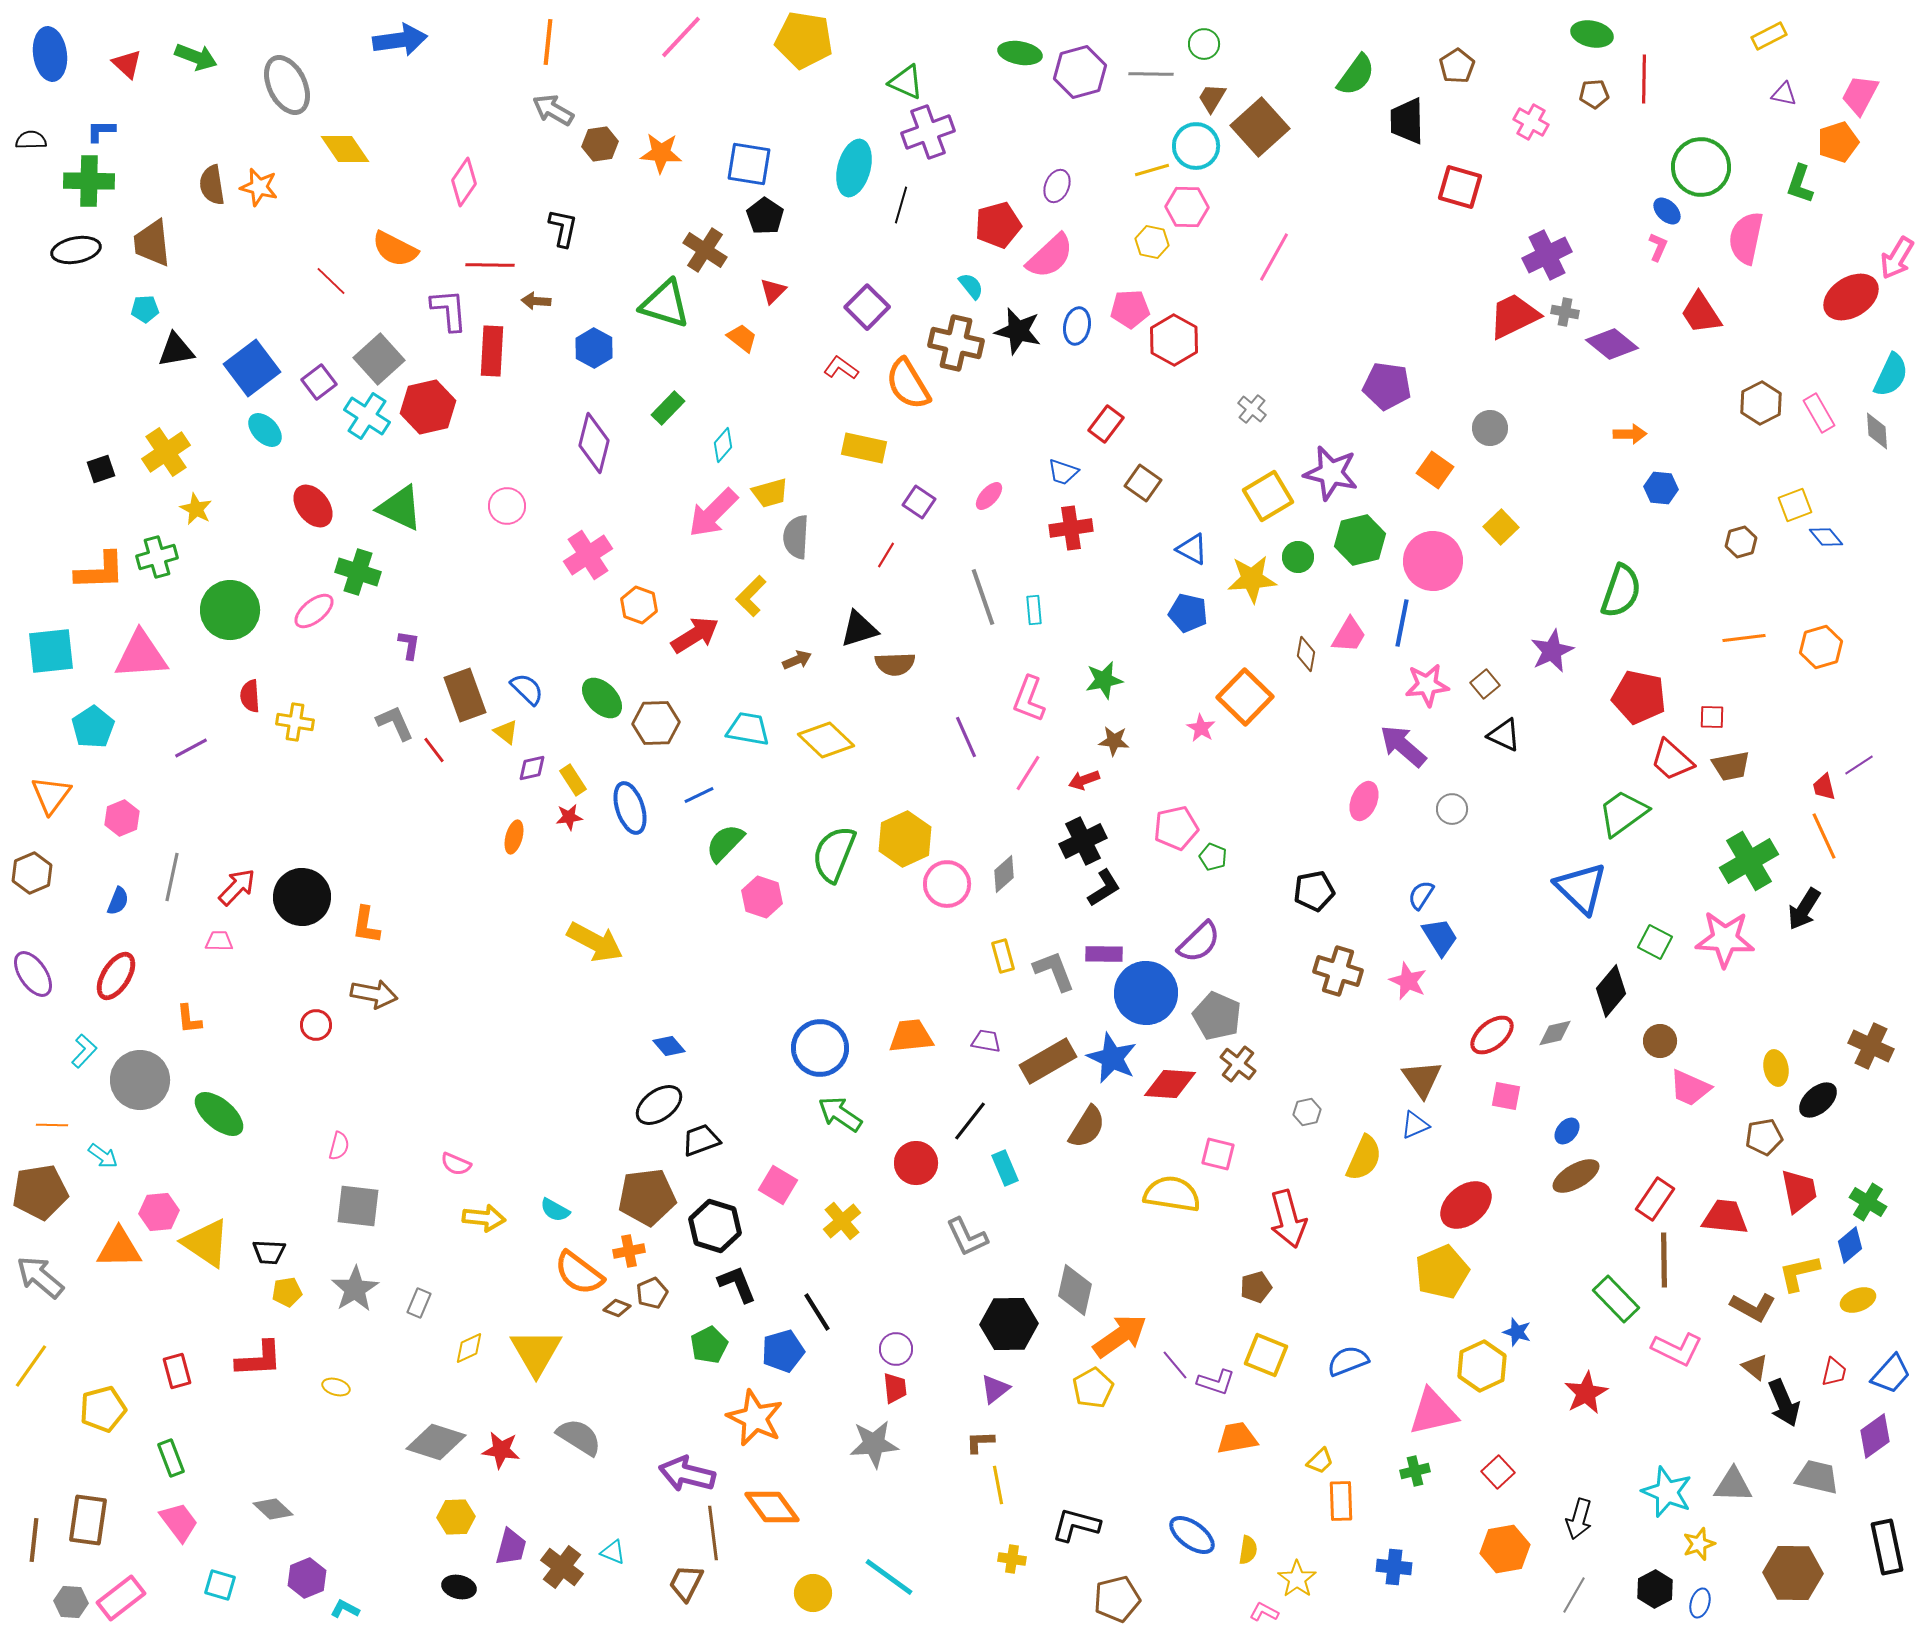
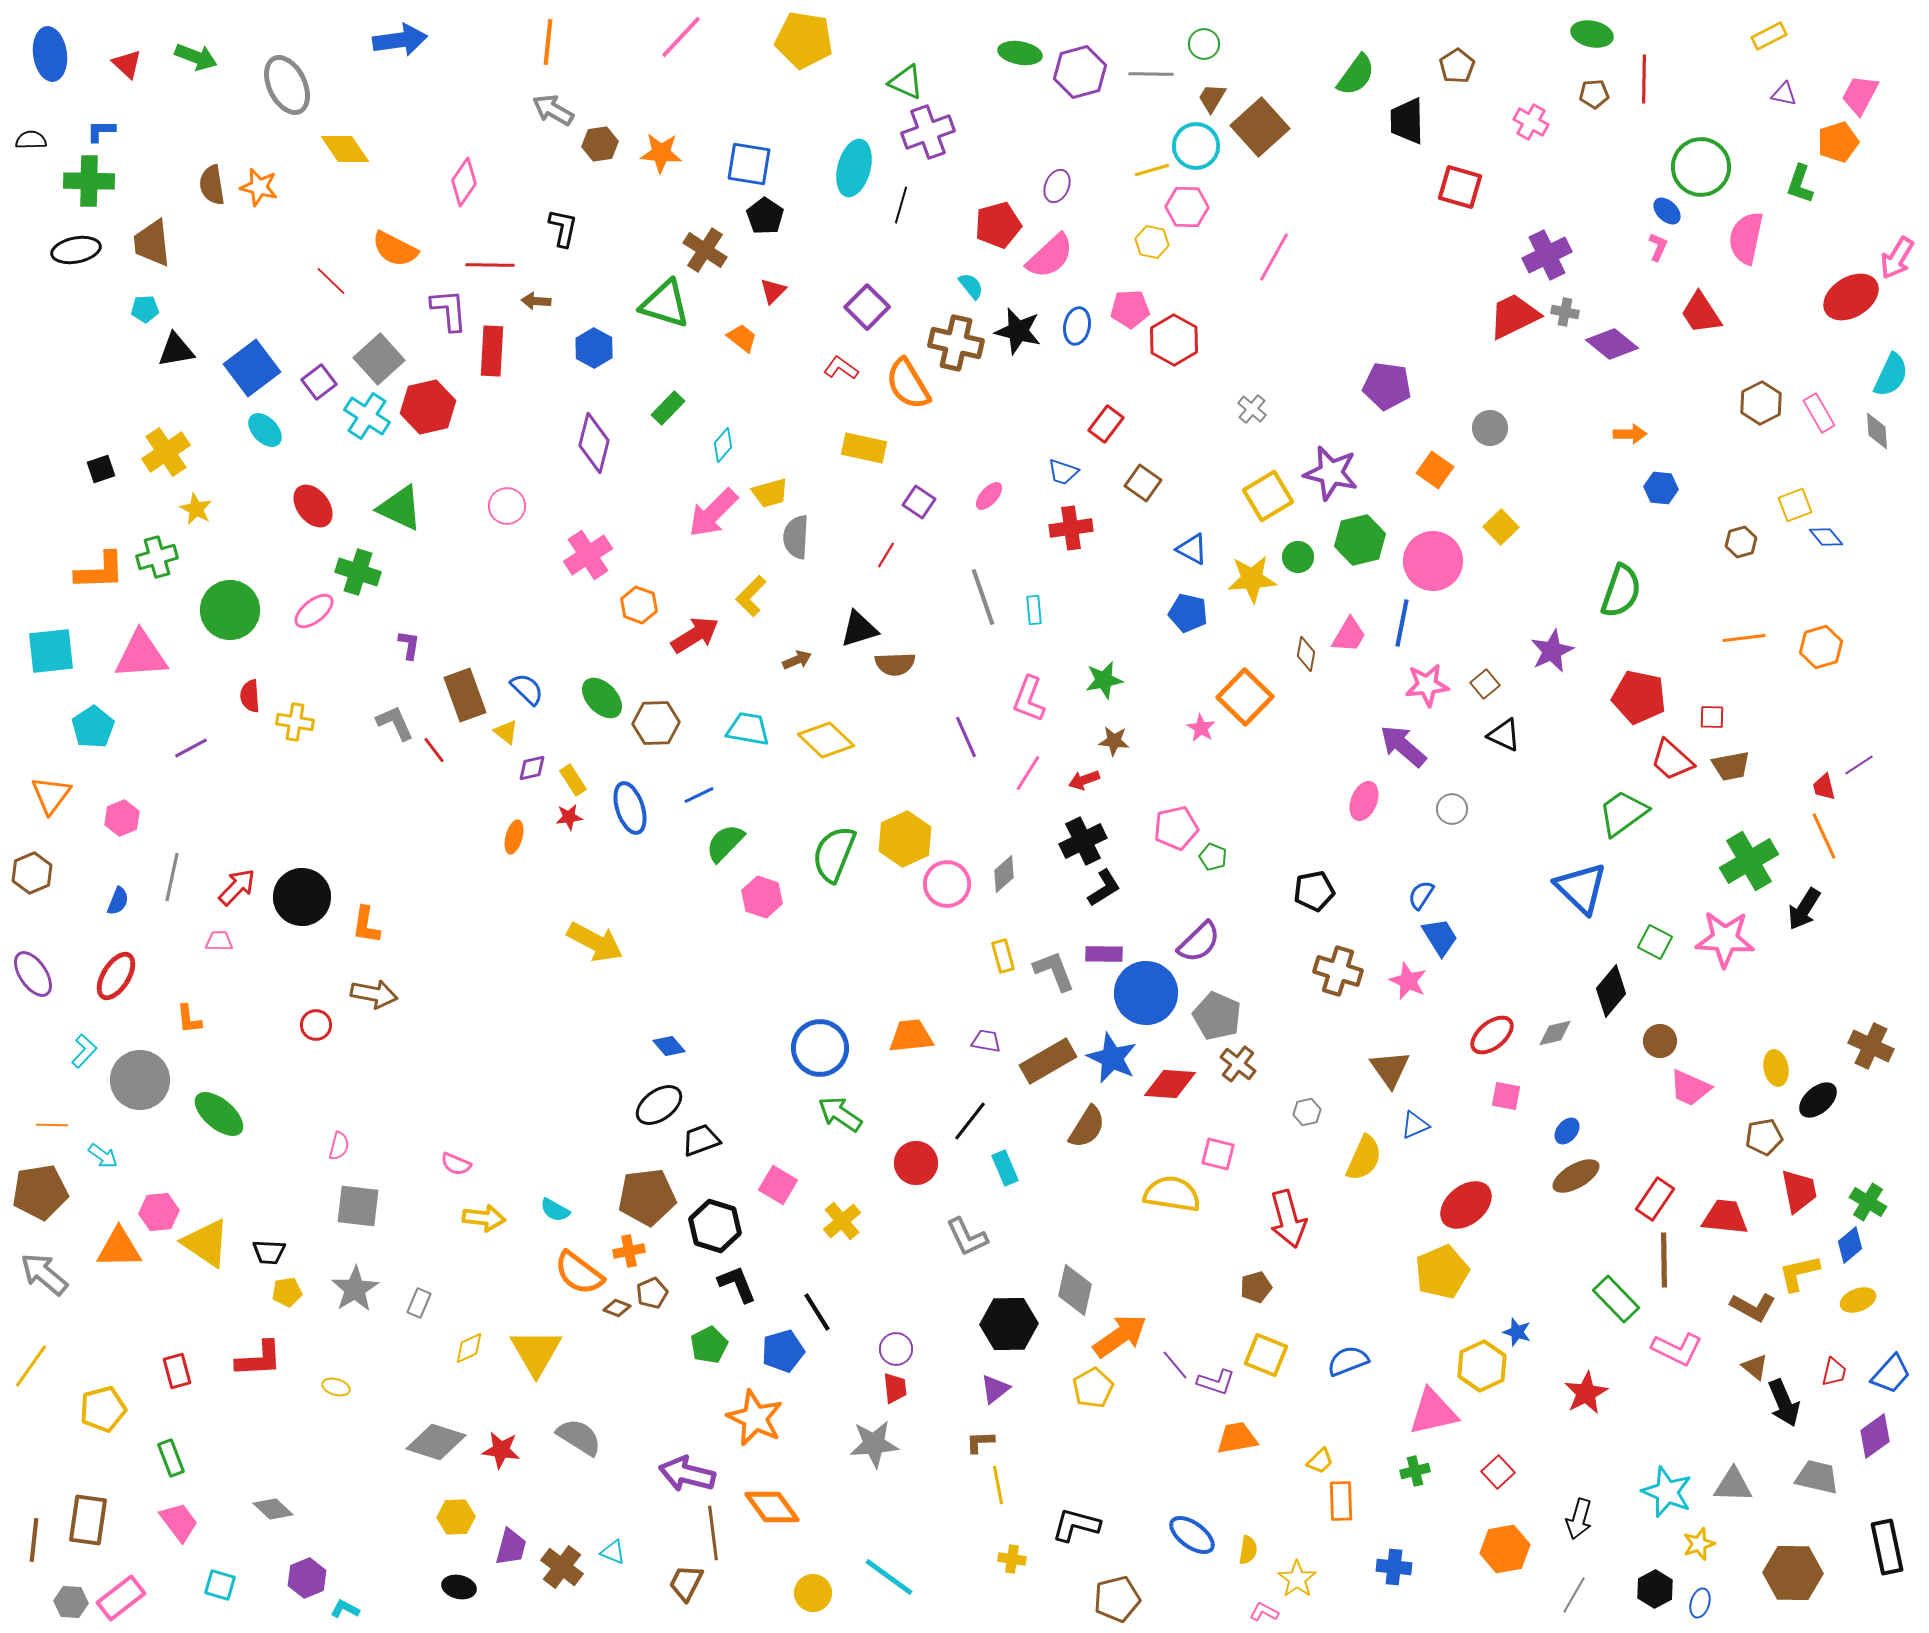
brown triangle at (1422, 1079): moved 32 px left, 10 px up
gray arrow at (40, 1277): moved 4 px right, 3 px up
